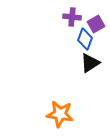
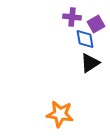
blue diamond: rotated 30 degrees counterclockwise
